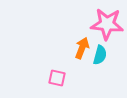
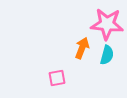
cyan semicircle: moved 7 px right
pink square: rotated 24 degrees counterclockwise
